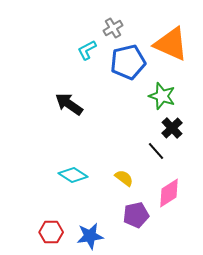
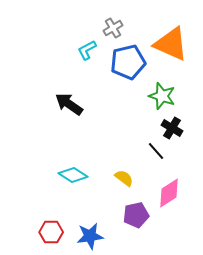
black cross: rotated 15 degrees counterclockwise
